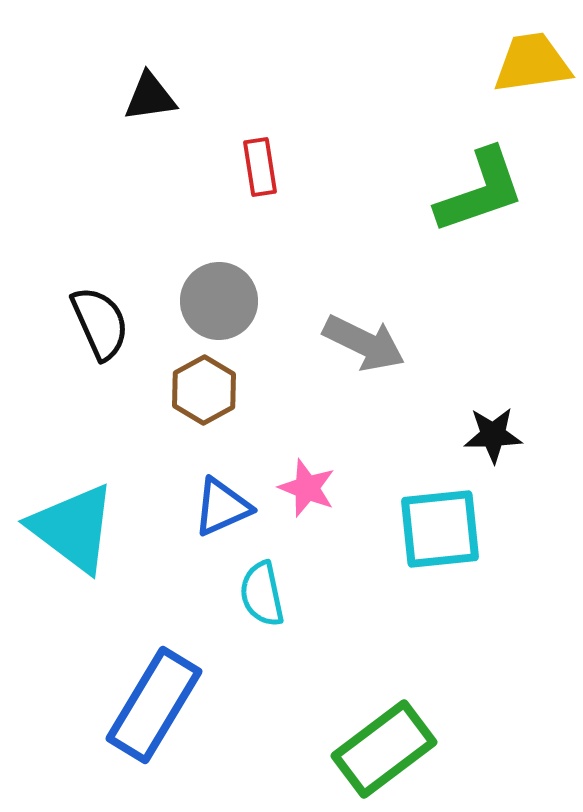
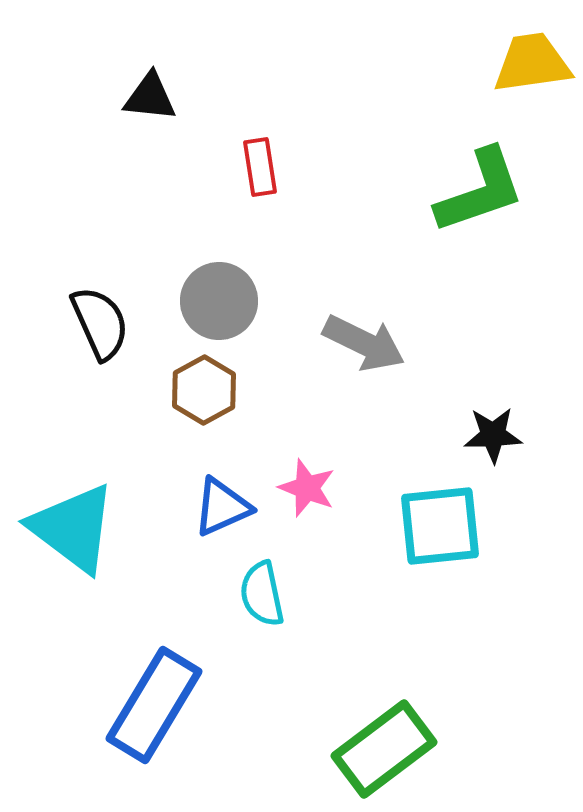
black triangle: rotated 14 degrees clockwise
cyan square: moved 3 px up
